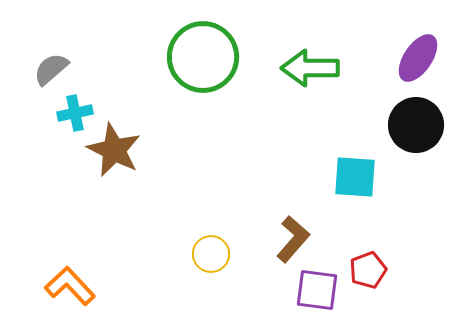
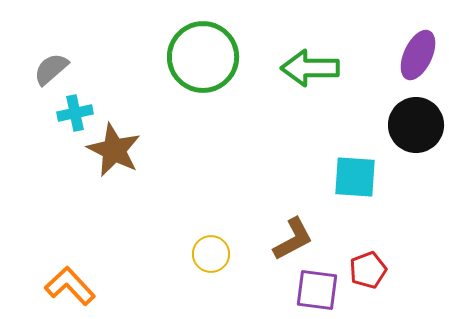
purple ellipse: moved 3 px up; rotated 9 degrees counterclockwise
brown L-shape: rotated 21 degrees clockwise
